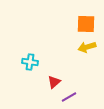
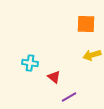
yellow arrow: moved 5 px right, 8 px down
cyan cross: moved 1 px down
red triangle: moved 5 px up; rotated 40 degrees counterclockwise
